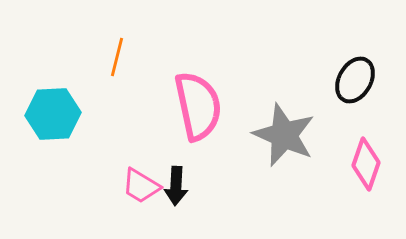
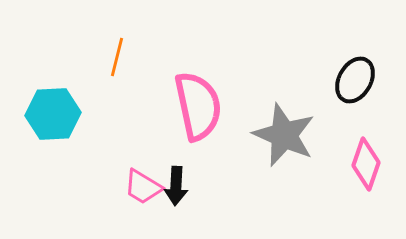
pink trapezoid: moved 2 px right, 1 px down
